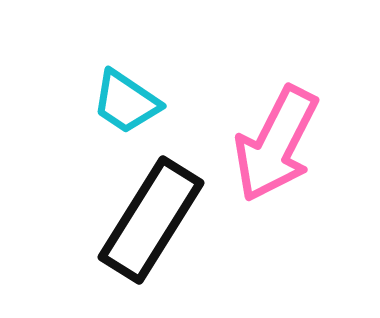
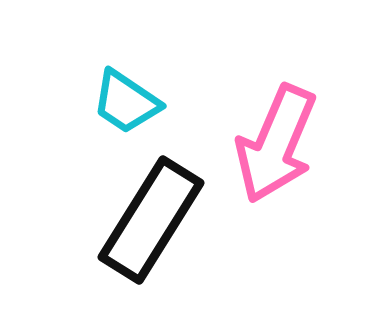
pink arrow: rotated 4 degrees counterclockwise
